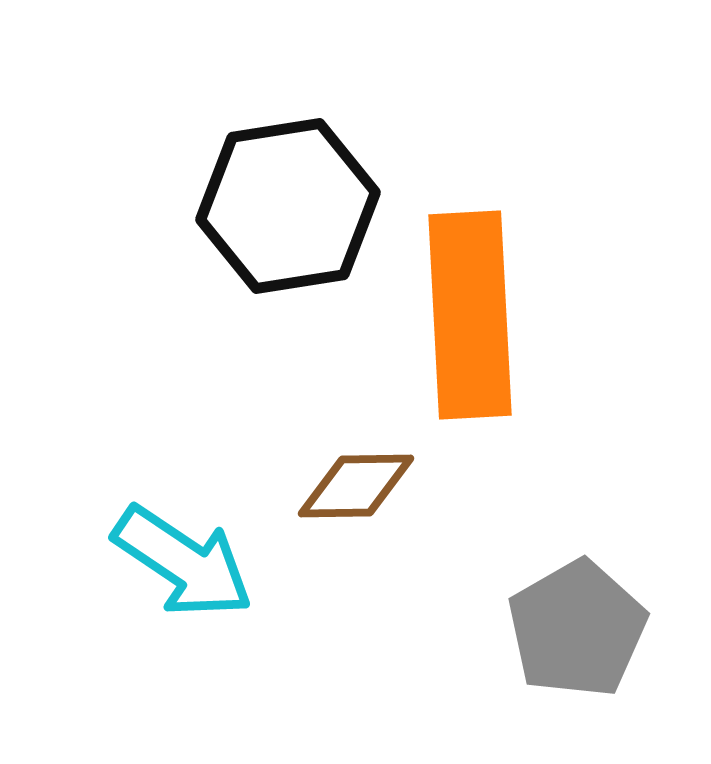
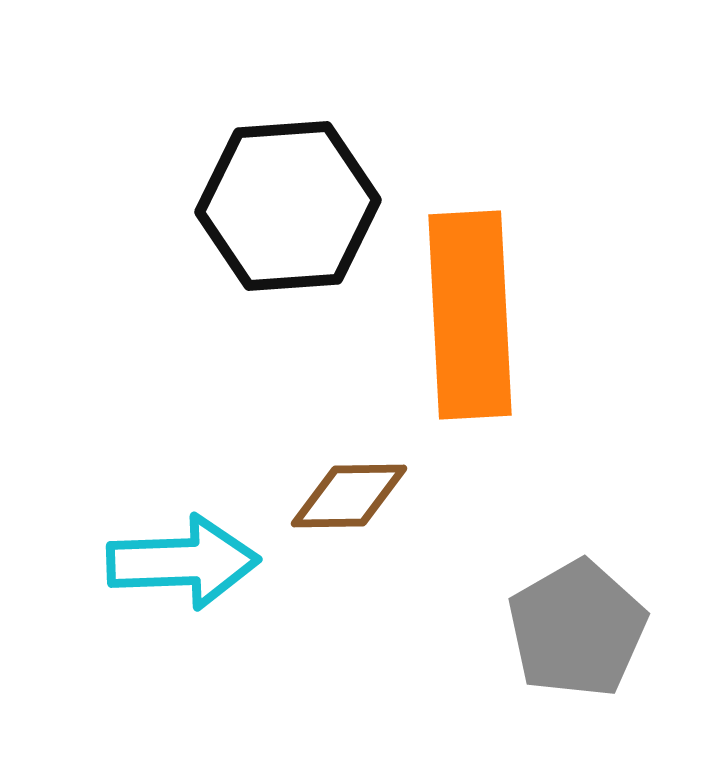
black hexagon: rotated 5 degrees clockwise
brown diamond: moved 7 px left, 10 px down
cyan arrow: rotated 36 degrees counterclockwise
